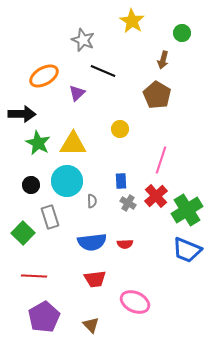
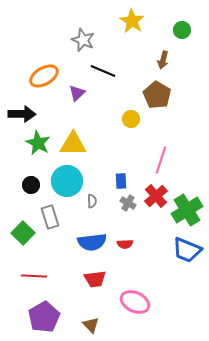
green circle: moved 3 px up
yellow circle: moved 11 px right, 10 px up
